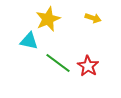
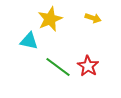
yellow star: moved 2 px right
green line: moved 4 px down
